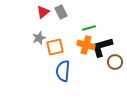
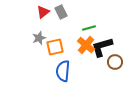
orange cross: rotated 24 degrees clockwise
